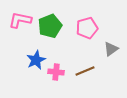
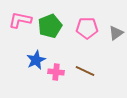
pink pentagon: rotated 15 degrees clockwise
gray triangle: moved 5 px right, 16 px up
brown line: rotated 48 degrees clockwise
